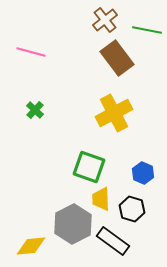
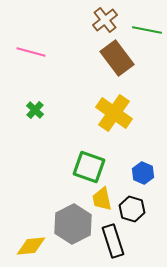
yellow cross: rotated 27 degrees counterclockwise
yellow trapezoid: moved 1 px right; rotated 10 degrees counterclockwise
black rectangle: rotated 36 degrees clockwise
